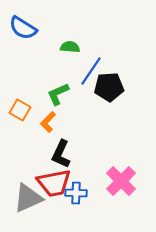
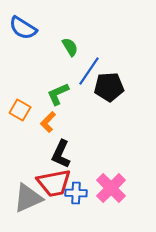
green semicircle: rotated 54 degrees clockwise
blue line: moved 2 px left
pink cross: moved 10 px left, 7 px down
